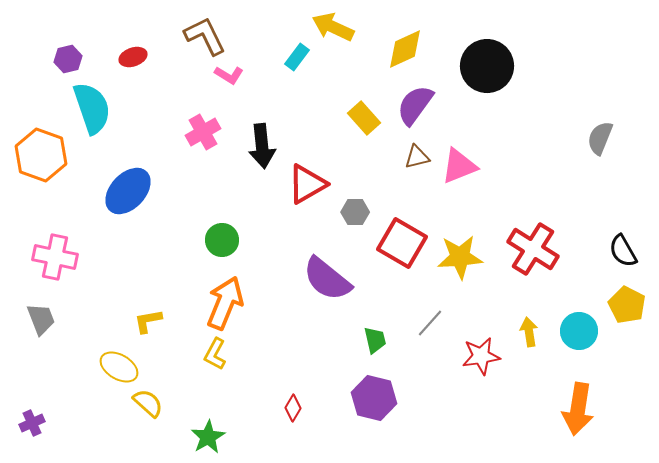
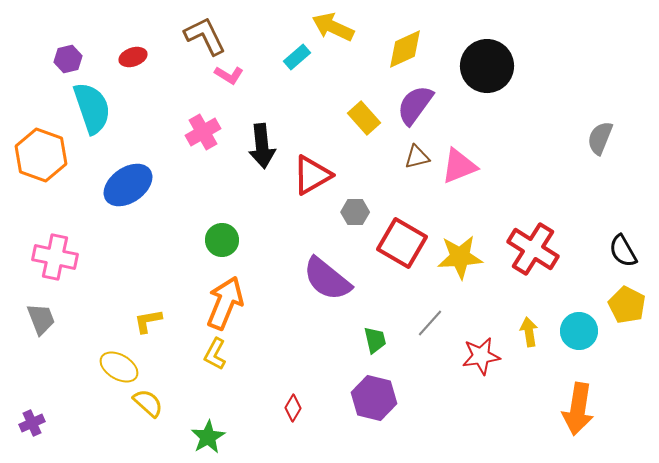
cyan rectangle at (297, 57): rotated 12 degrees clockwise
red triangle at (307, 184): moved 5 px right, 9 px up
blue ellipse at (128, 191): moved 6 px up; rotated 12 degrees clockwise
